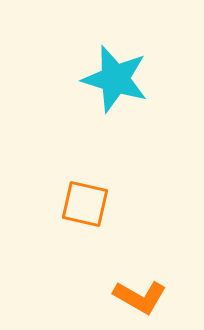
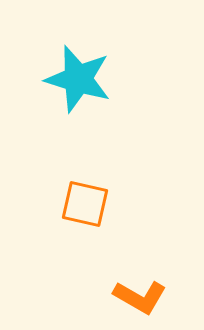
cyan star: moved 37 px left
